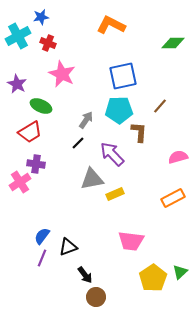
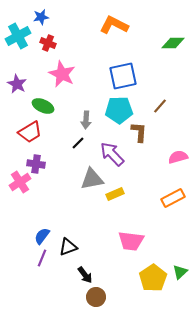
orange L-shape: moved 3 px right
green ellipse: moved 2 px right
gray arrow: rotated 150 degrees clockwise
